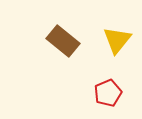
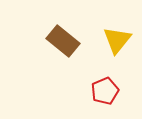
red pentagon: moved 3 px left, 2 px up
